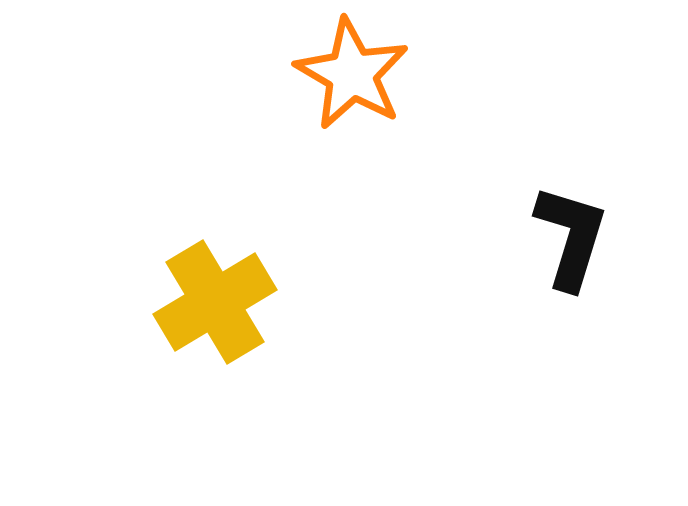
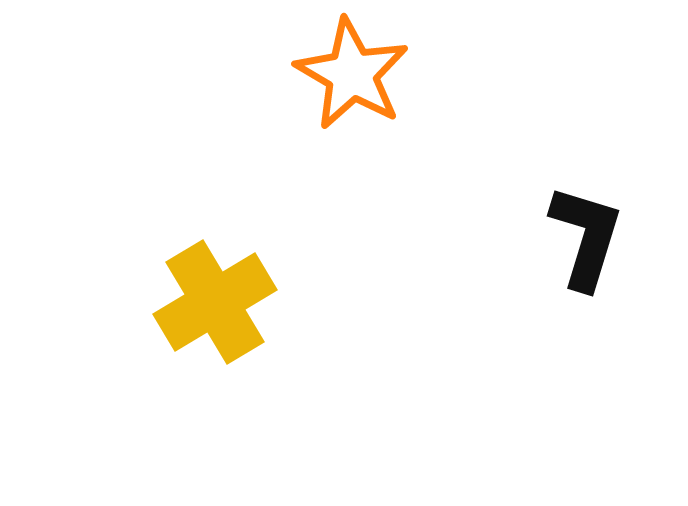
black L-shape: moved 15 px right
